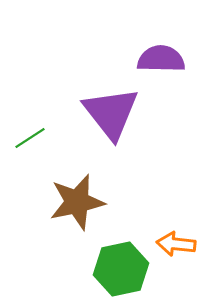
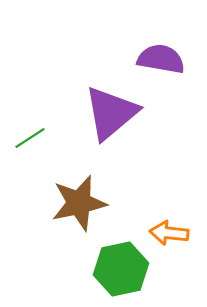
purple semicircle: rotated 9 degrees clockwise
purple triangle: rotated 28 degrees clockwise
brown star: moved 2 px right, 1 px down
orange arrow: moved 7 px left, 11 px up
